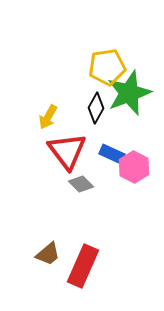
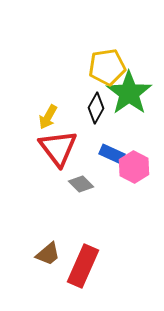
green star: rotated 15 degrees counterclockwise
red triangle: moved 9 px left, 3 px up
